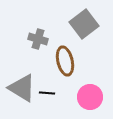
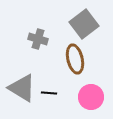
brown ellipse: moved 10 px right, 2 px up
black line: moved 2 px right
pink circle: moved 1 px right
